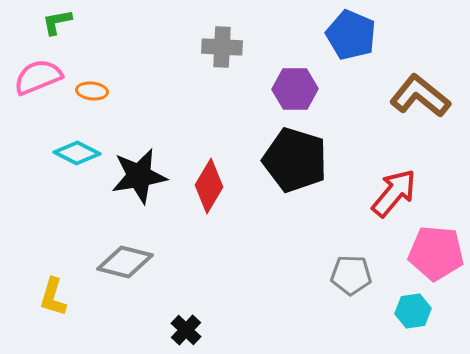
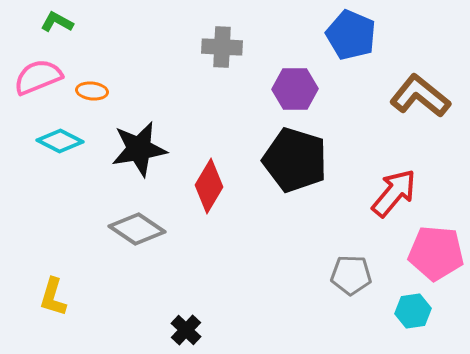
green L-shape: rotated 40 degrees clockwise
cyan diamond: moved 17 px left, 12 px up
black star: moved 27 px up
gray diamond: moved 12 px right, 33 px up; rotated 20 degrees clockwise
